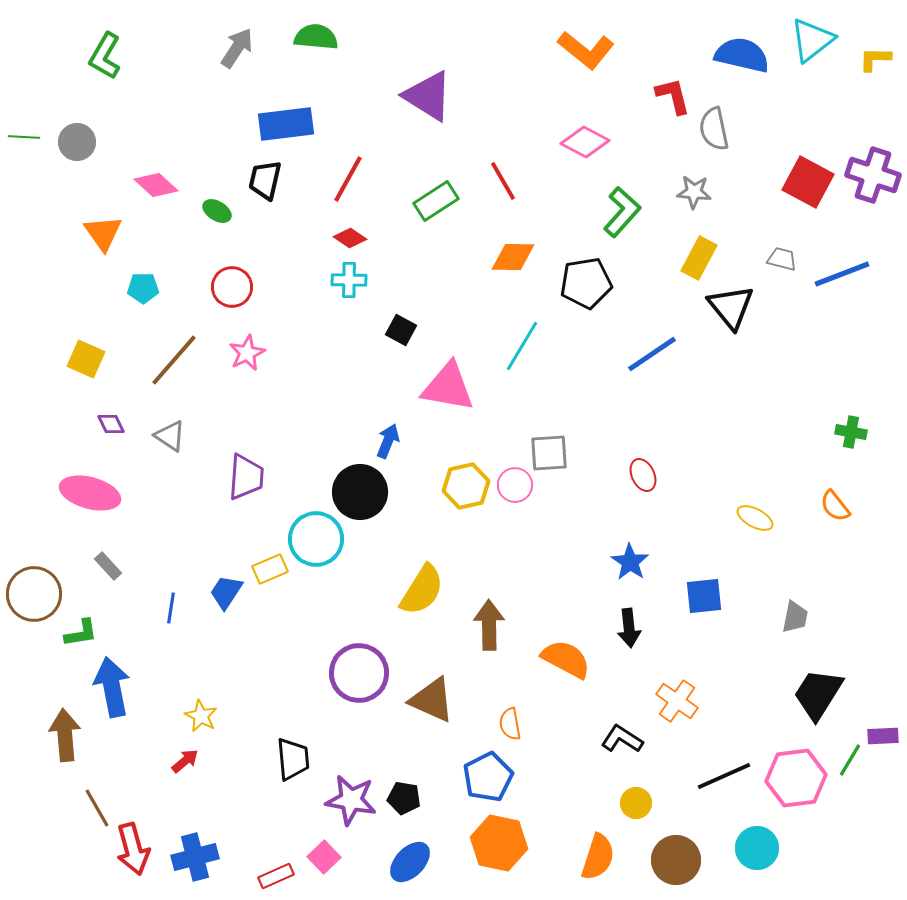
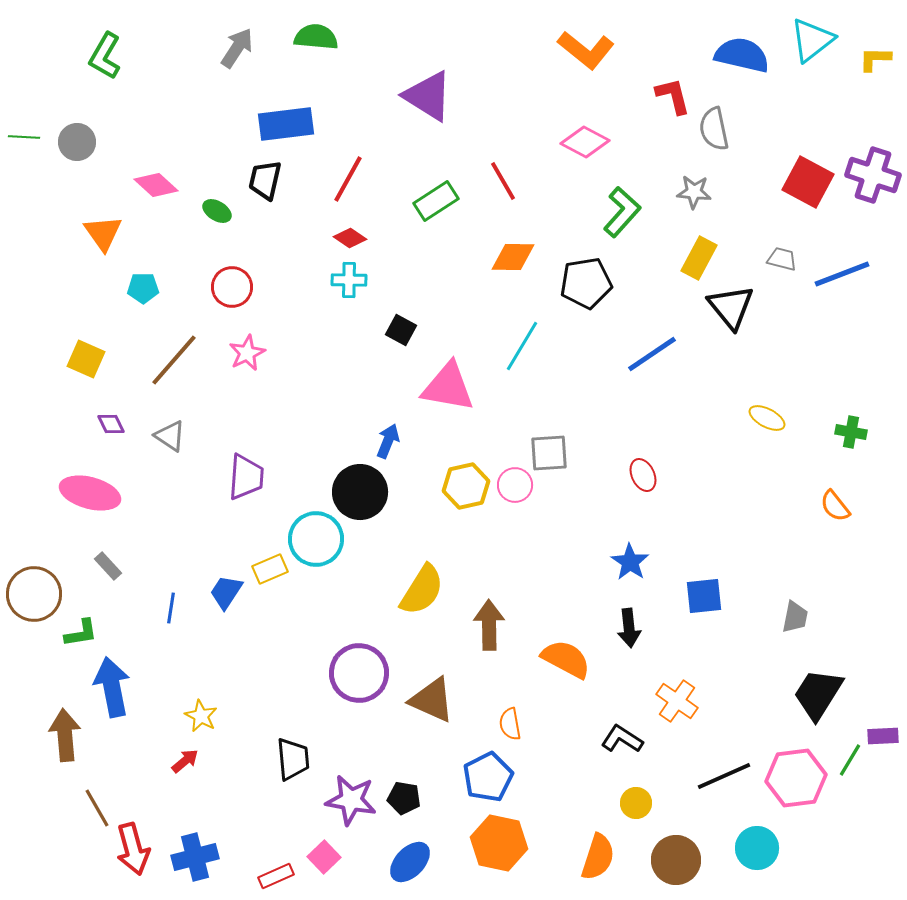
yellow ellipse at (755, 518): moved 12 px right, 100 px up
